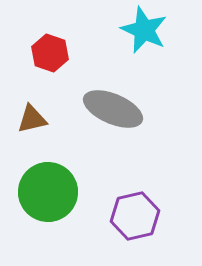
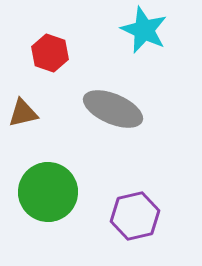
brown triangle: moved 9 px left, 6 px up
